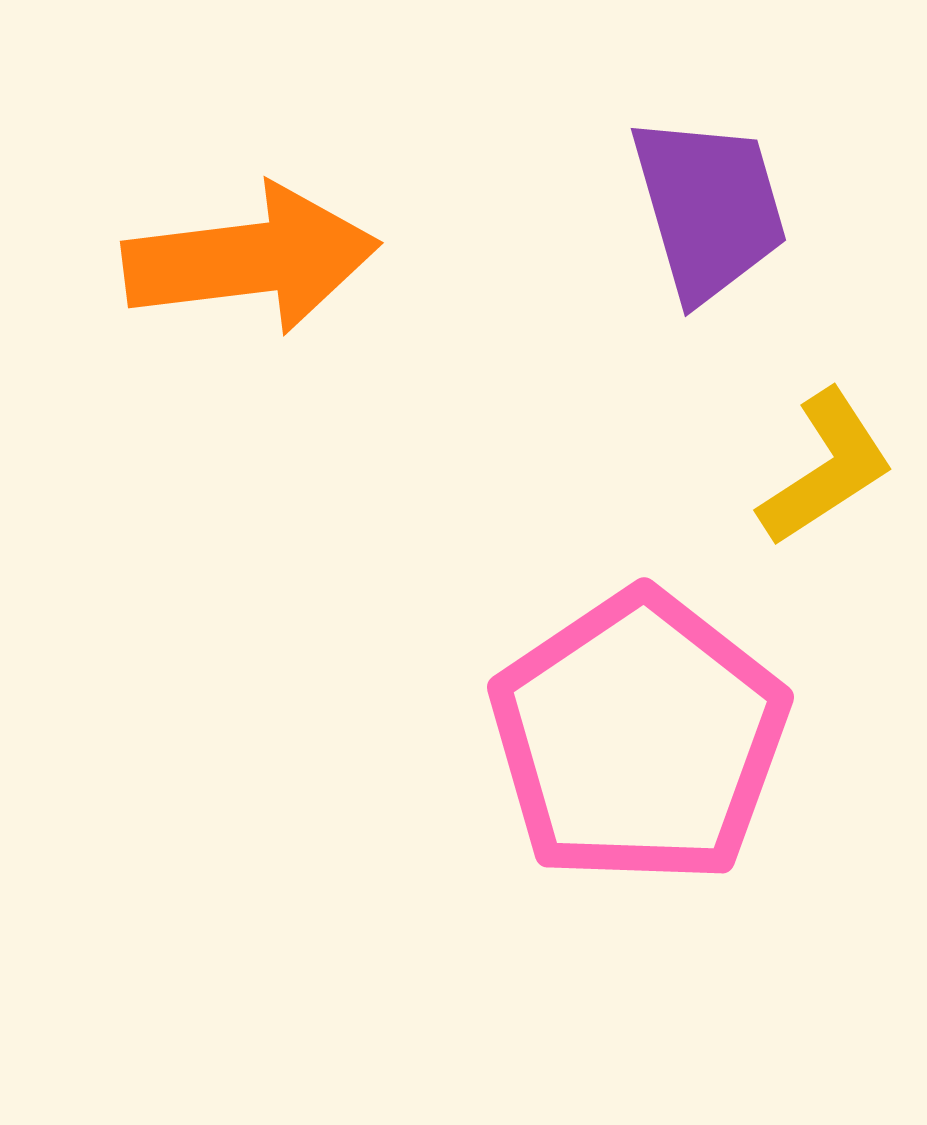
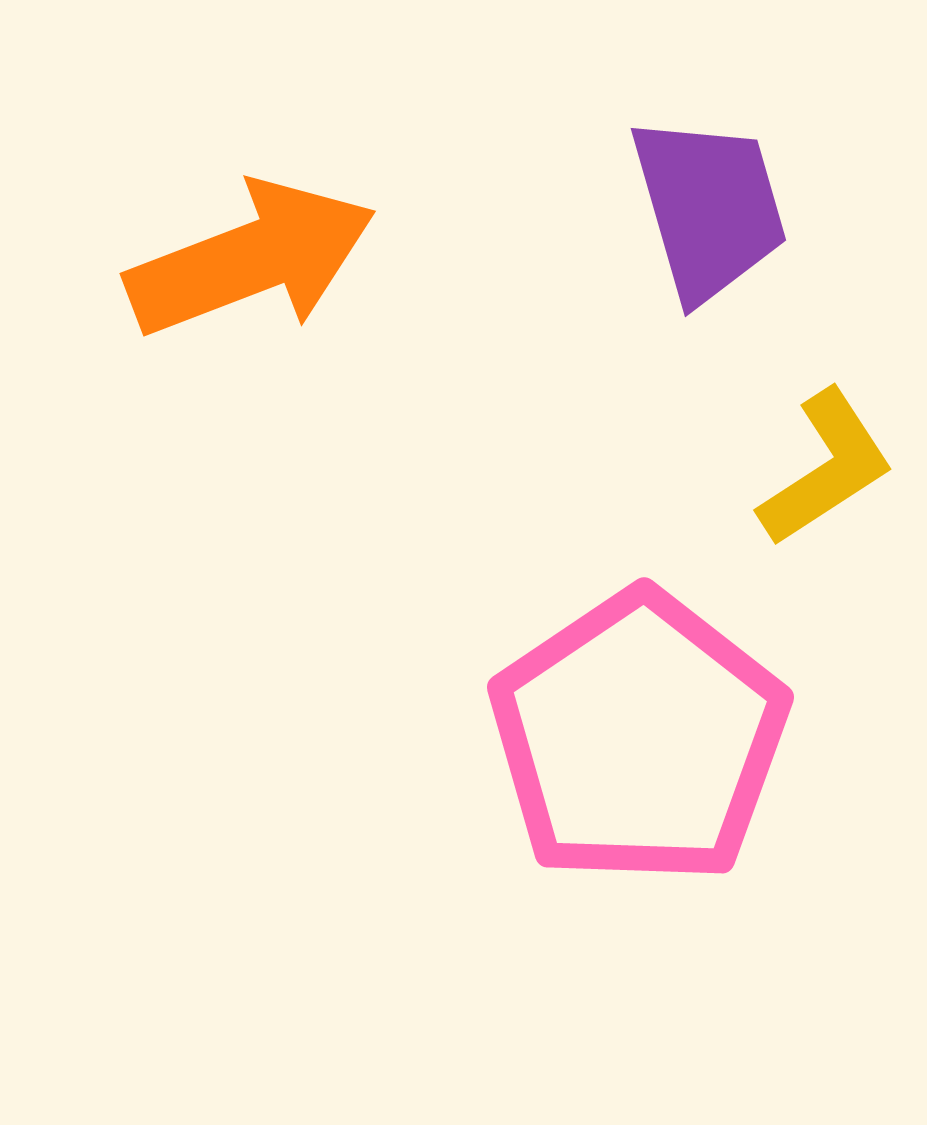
orange arrow: rotated 14 degrees counterclockwise
